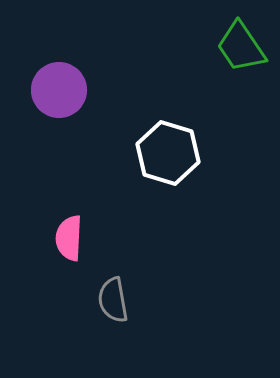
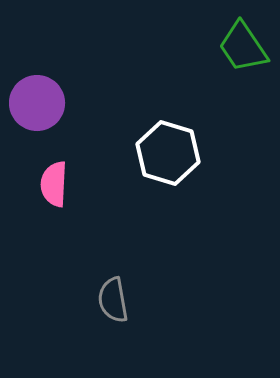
green trapezoid: moved 2 px right
purple circle: moved 22 px left, 13 px down
pink semicircle: moved 15 px left, 54 px up
